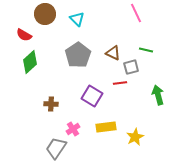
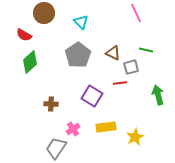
brown circle: moved 1 px left, 1 px up
cyan triangle: moved 4 px right, 3 px down
